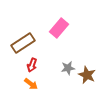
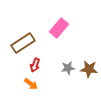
red arrow: moved 3 px right
brown star: moved 2 px right, 6 px up; rotated 18 degrees counterclockwise
